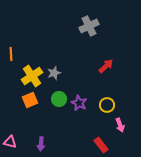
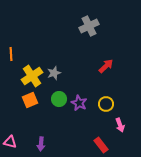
yellow circle: moved 1 px left, 1 px up
